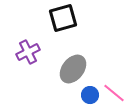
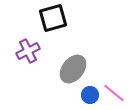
black square: moved 10 px left
purple cross: moved 1 px up
